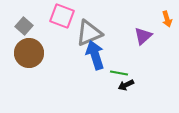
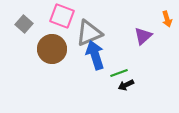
gray square: moved 2 px up
brown circle: moved 23 px right, 4 px up
green line: rotated 30 degrees counterclockwise
